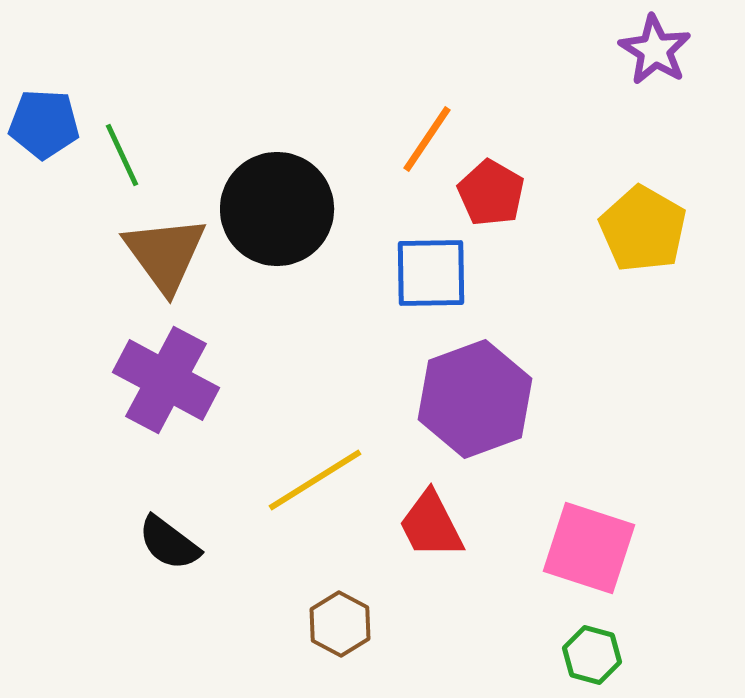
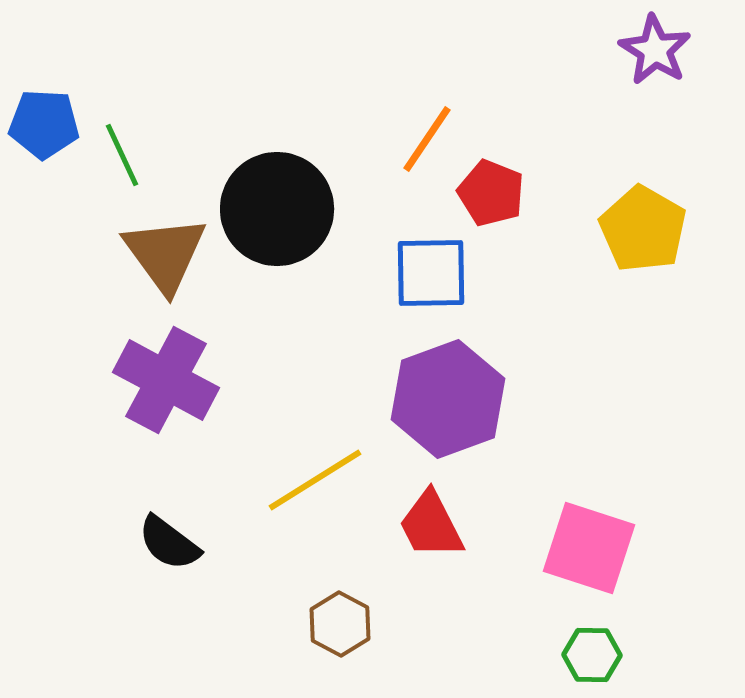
red pentagon: rotated 8 degrees counterclockwise
purple hexagon: moved 27 px left
green hexagon: rotated 14 degrees counterclockwise
